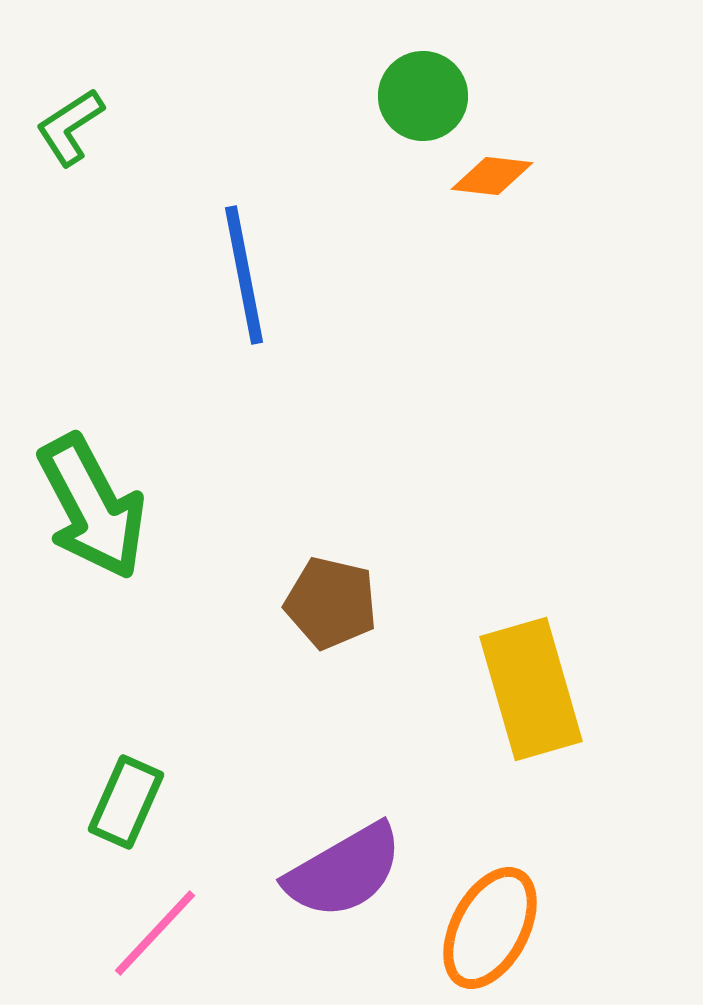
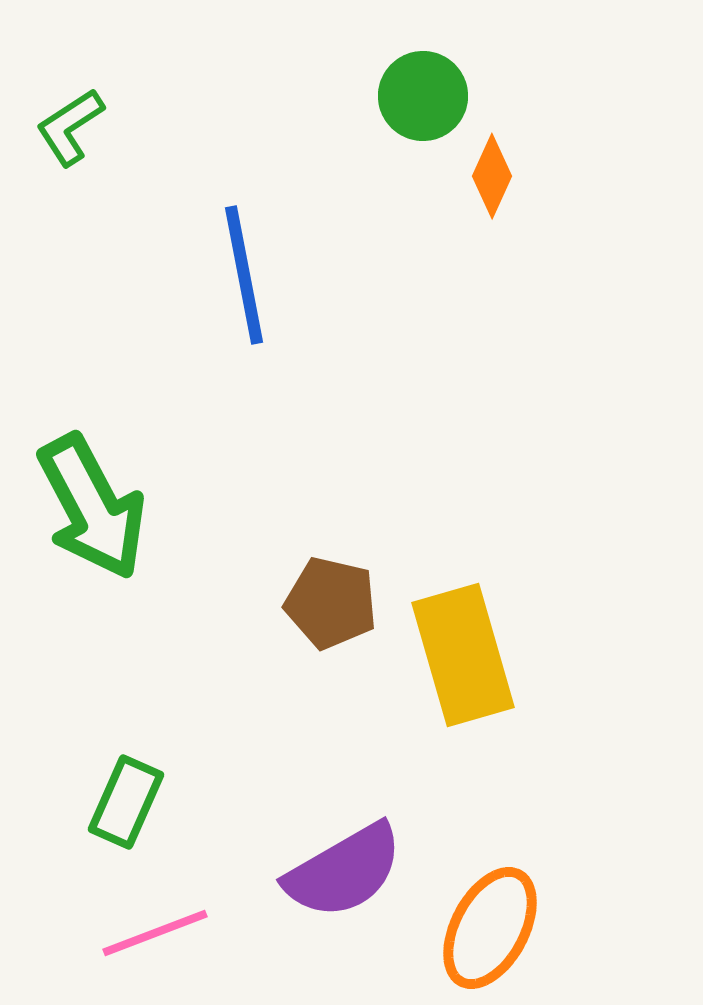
orange diamond: rotated 72 degrees counterclockwise
yellow rectangle: moved 68 px left, 34 px up
pink line: rotated 26 degrees clockwise
